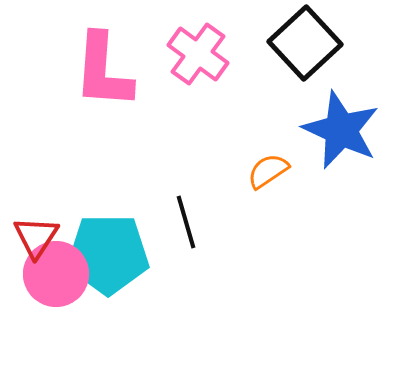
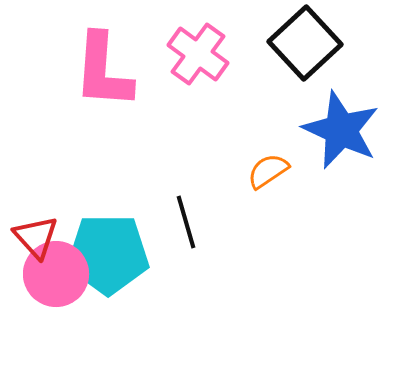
red triangle: rotated 15 degrees counterclockwise
